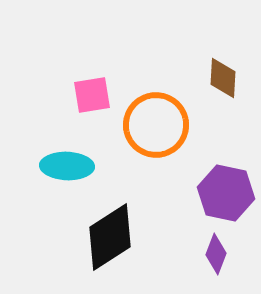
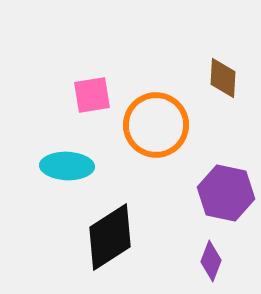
purple diamond: moved 5 px left, 7 px down
